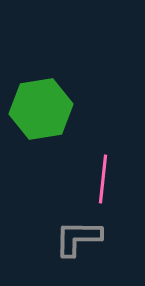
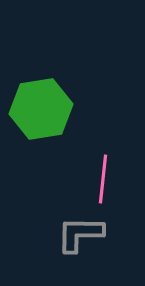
gray L-shape: moved 2 px right, 4 px up
